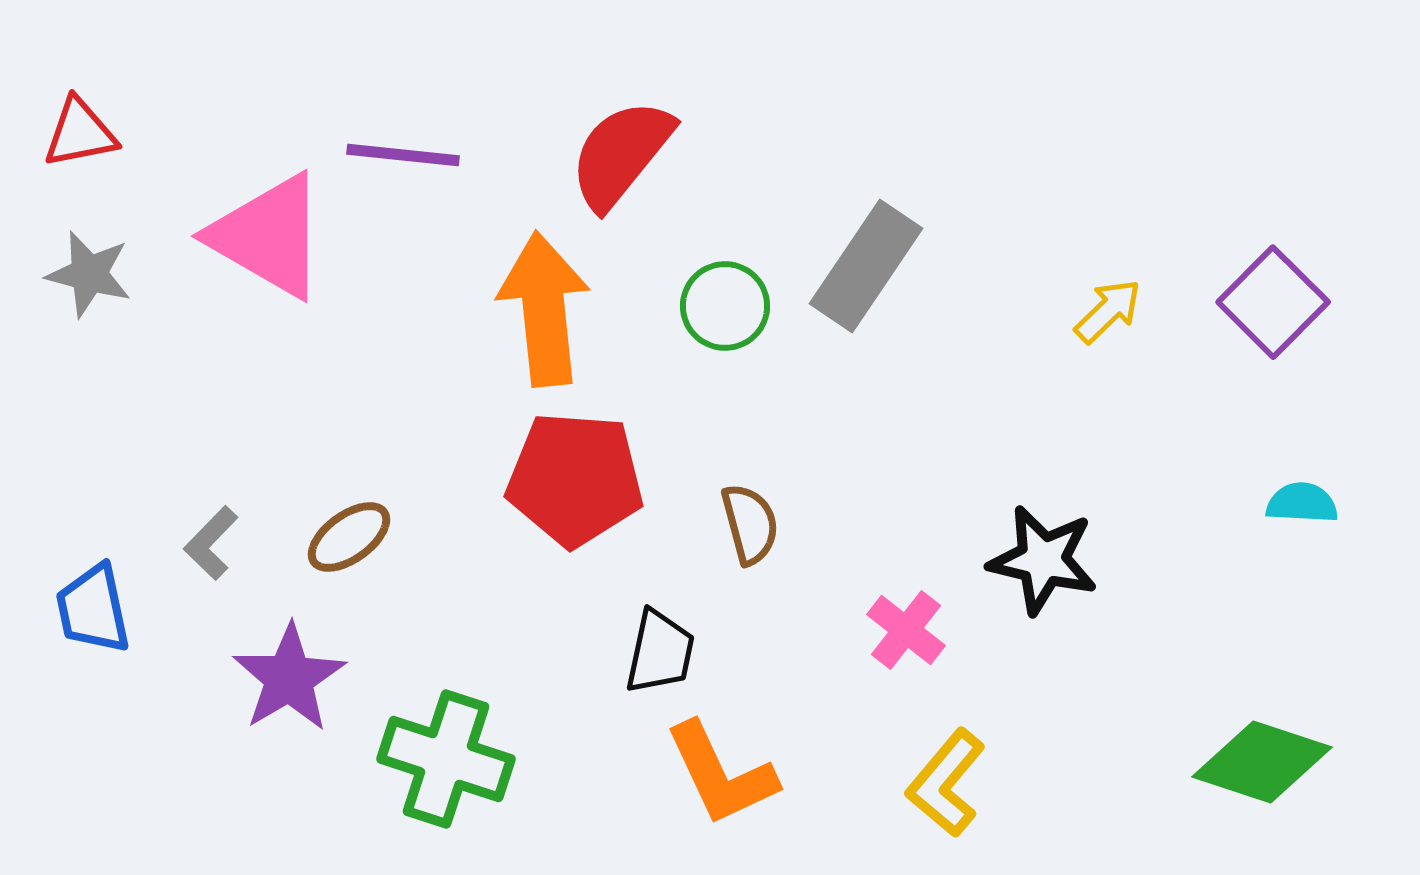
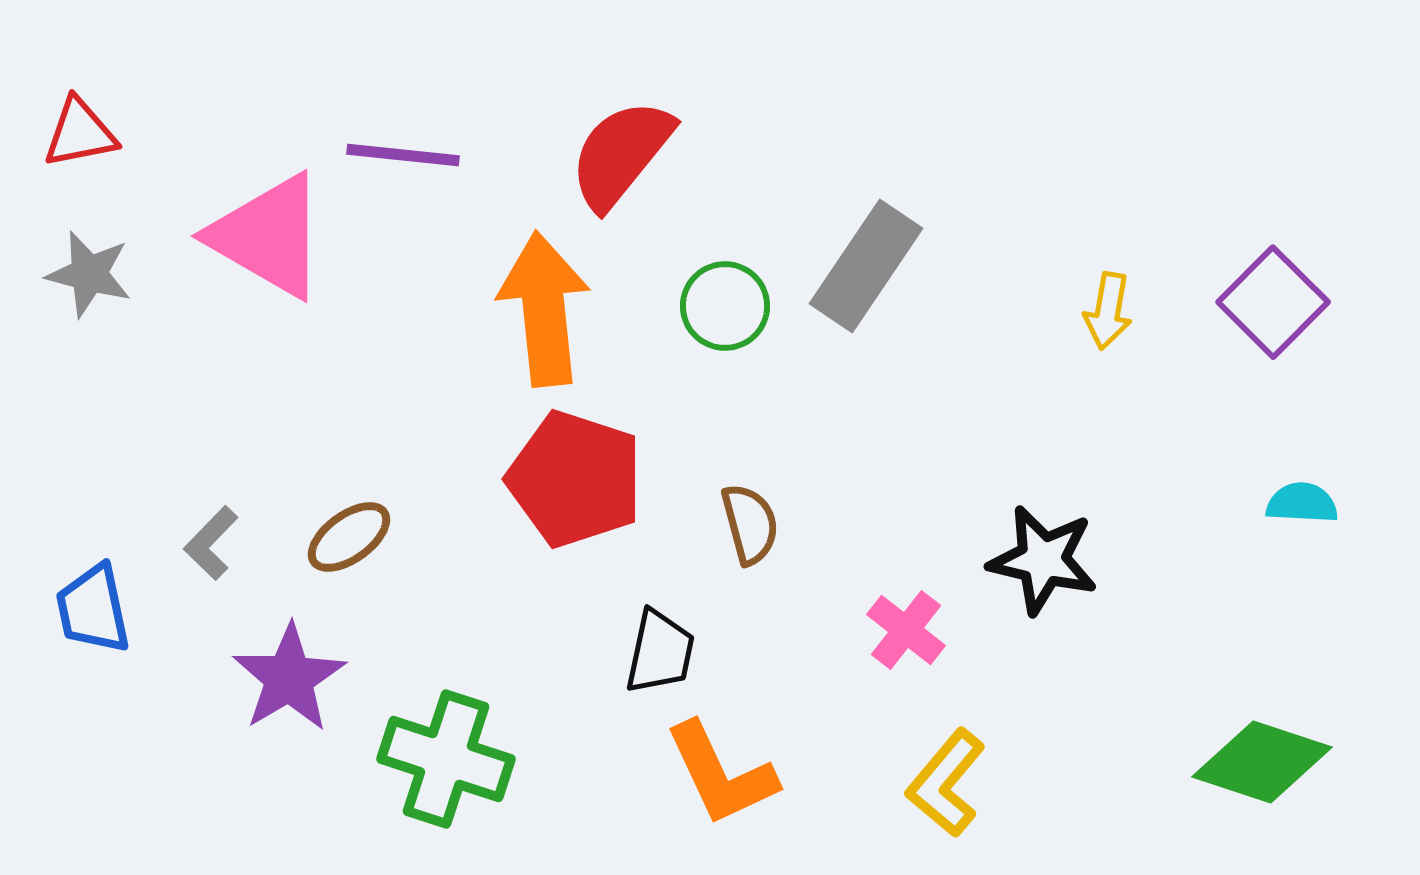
yellow arrow: rotated 144 degrees clockwise
red pentagon: rotated 14 degrees clockwise
